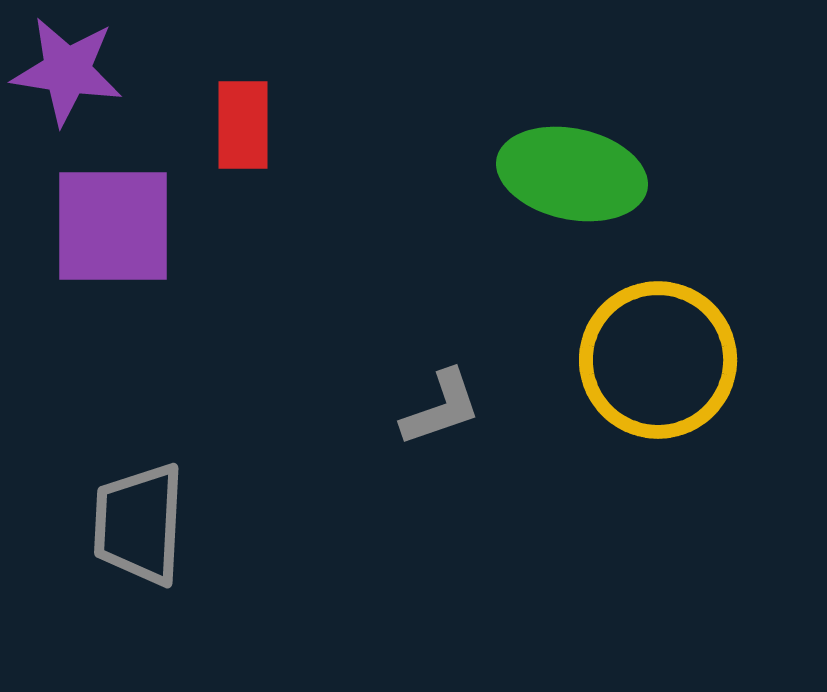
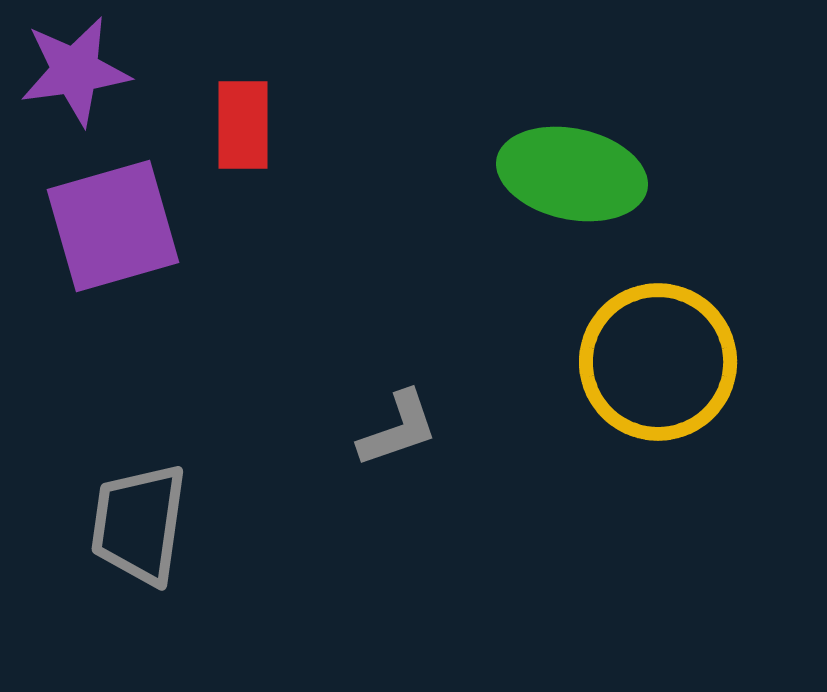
purple star: moved 8 px right; rotated 17 degrees counterclockwise
purple square: rotated 16 degrees counterclockwise
yellow circle: moved 2 px down
gray L-shape: moved 43 px left, 21 px down
gray trapezoid: rotated 5 degrees clockwise
